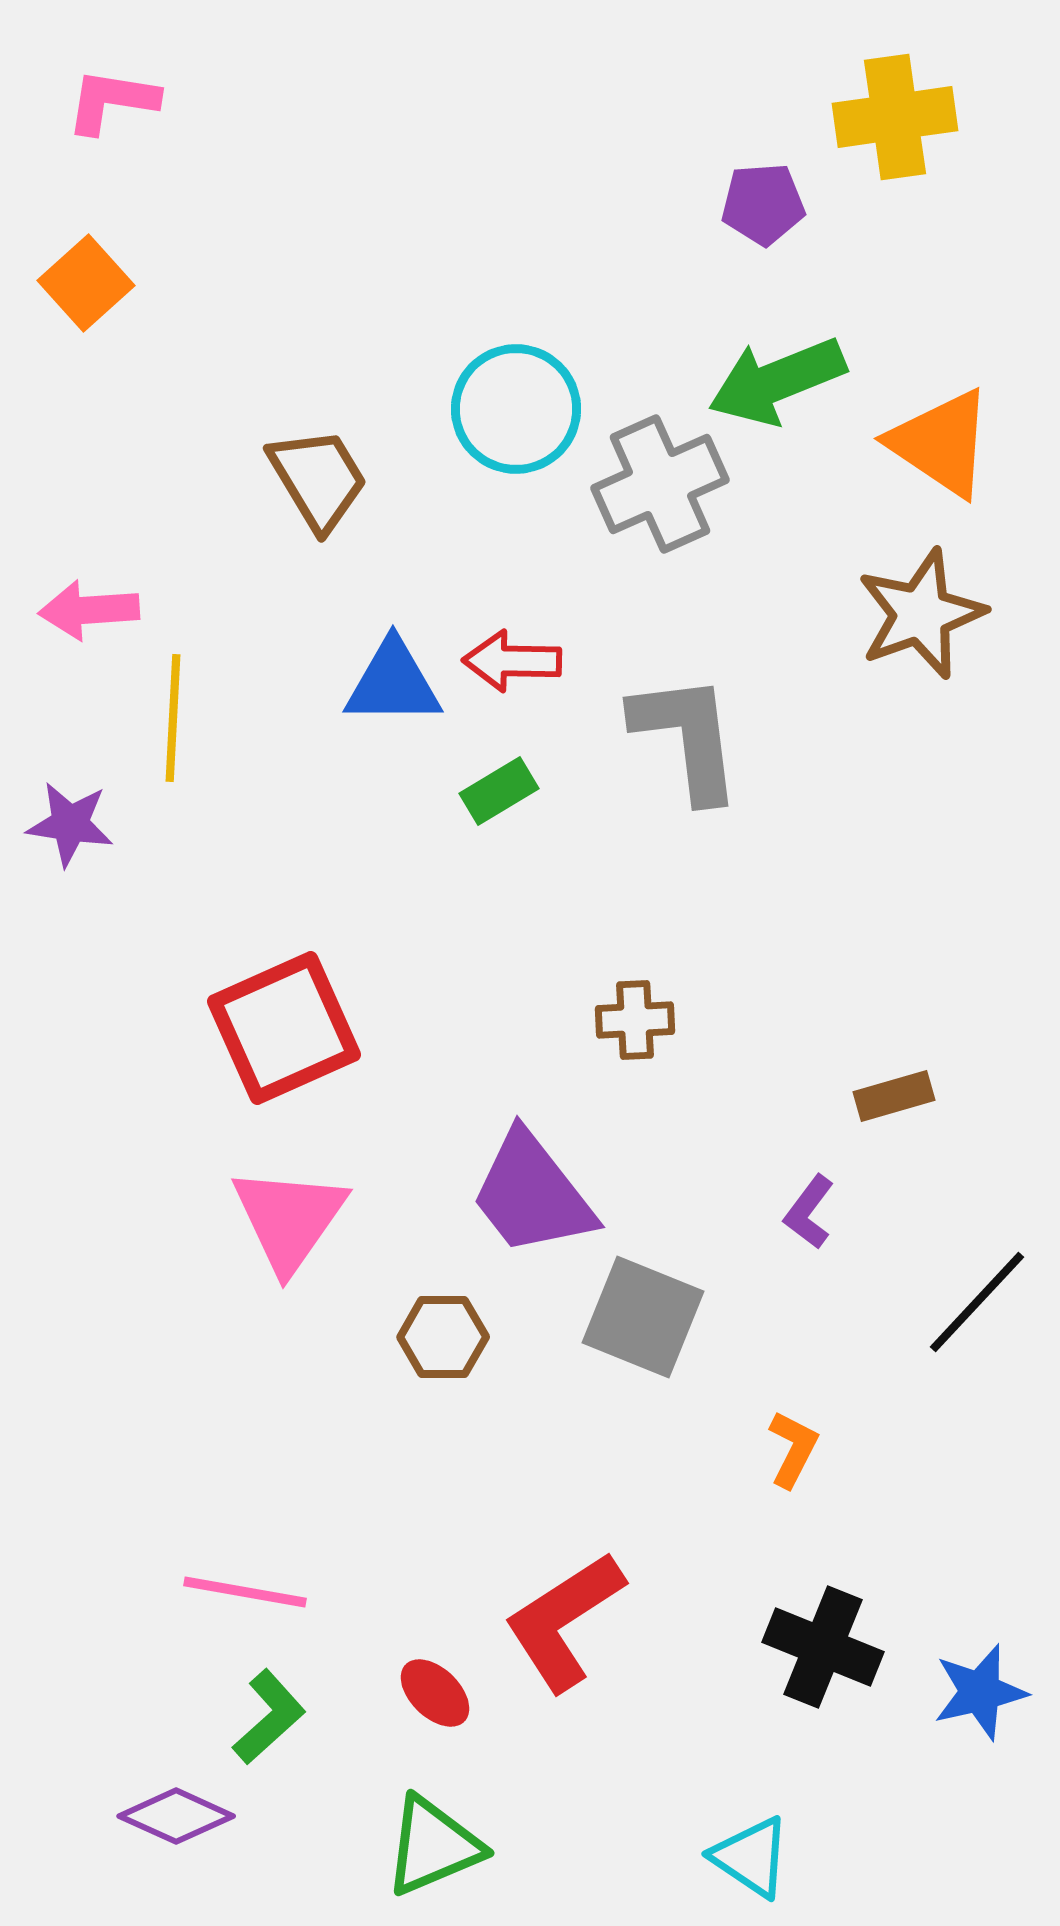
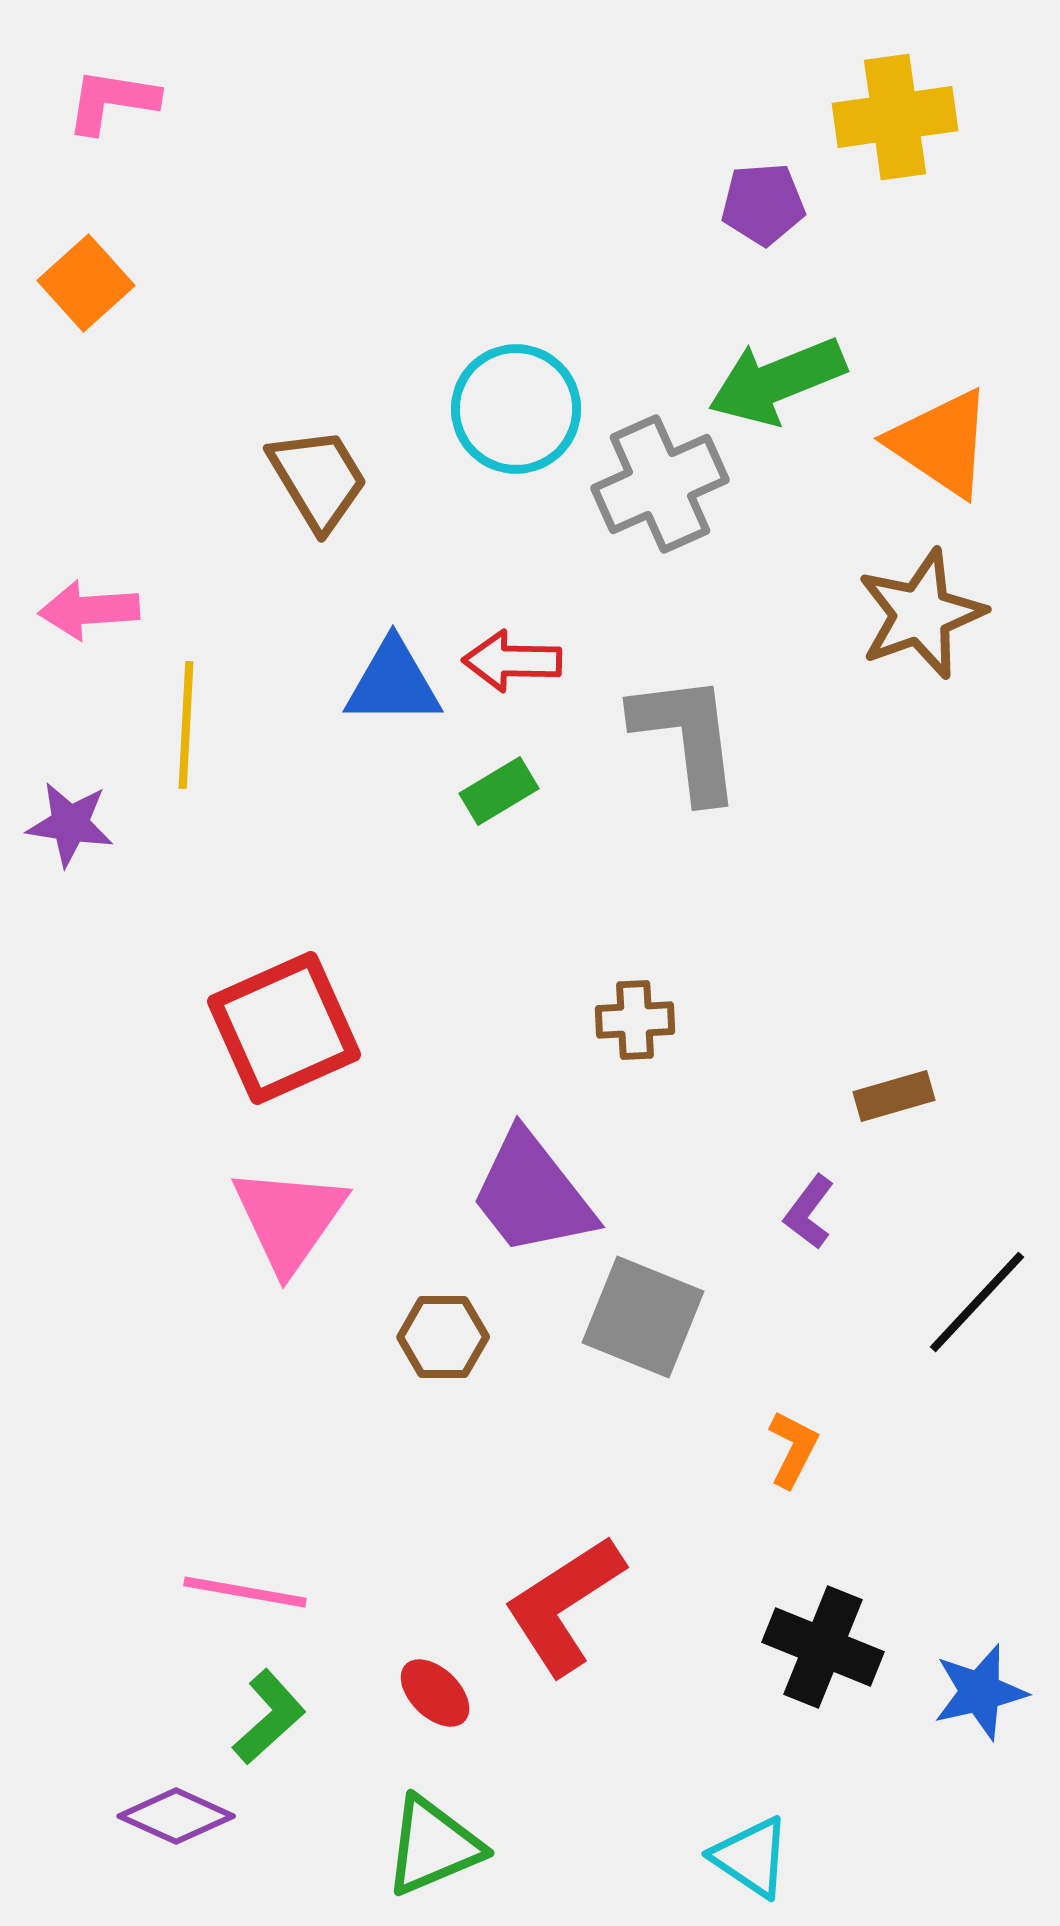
yellow line: moved 13 px right, 7 px down
red L-shape: moved 16 px up
